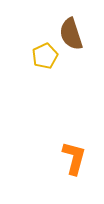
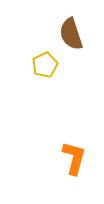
yellow pentagon: moved 9 px down
